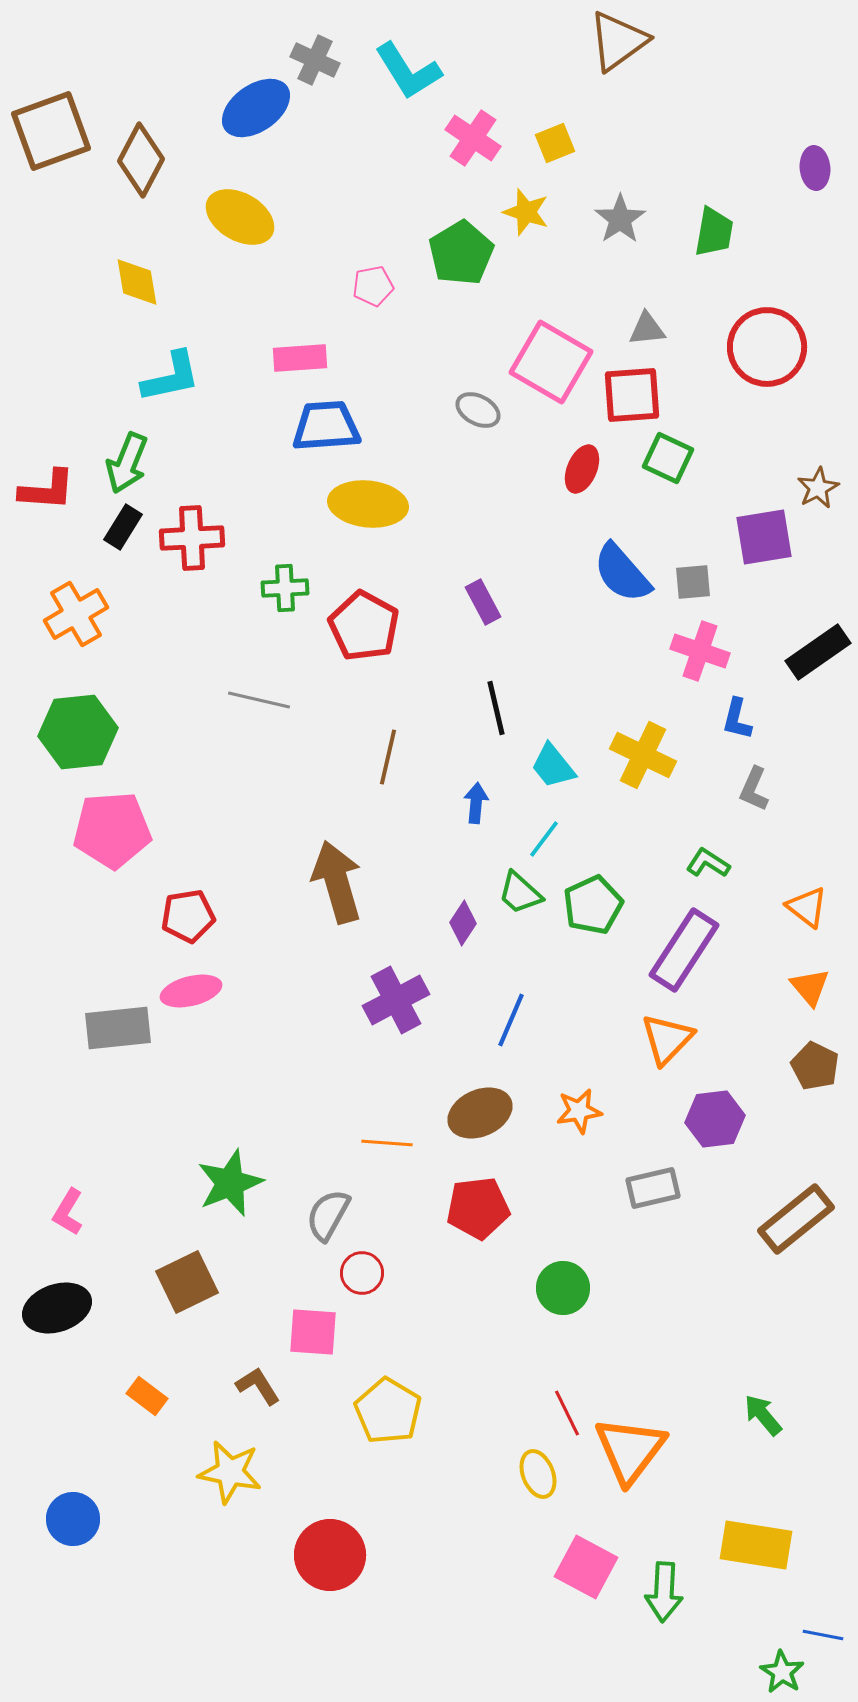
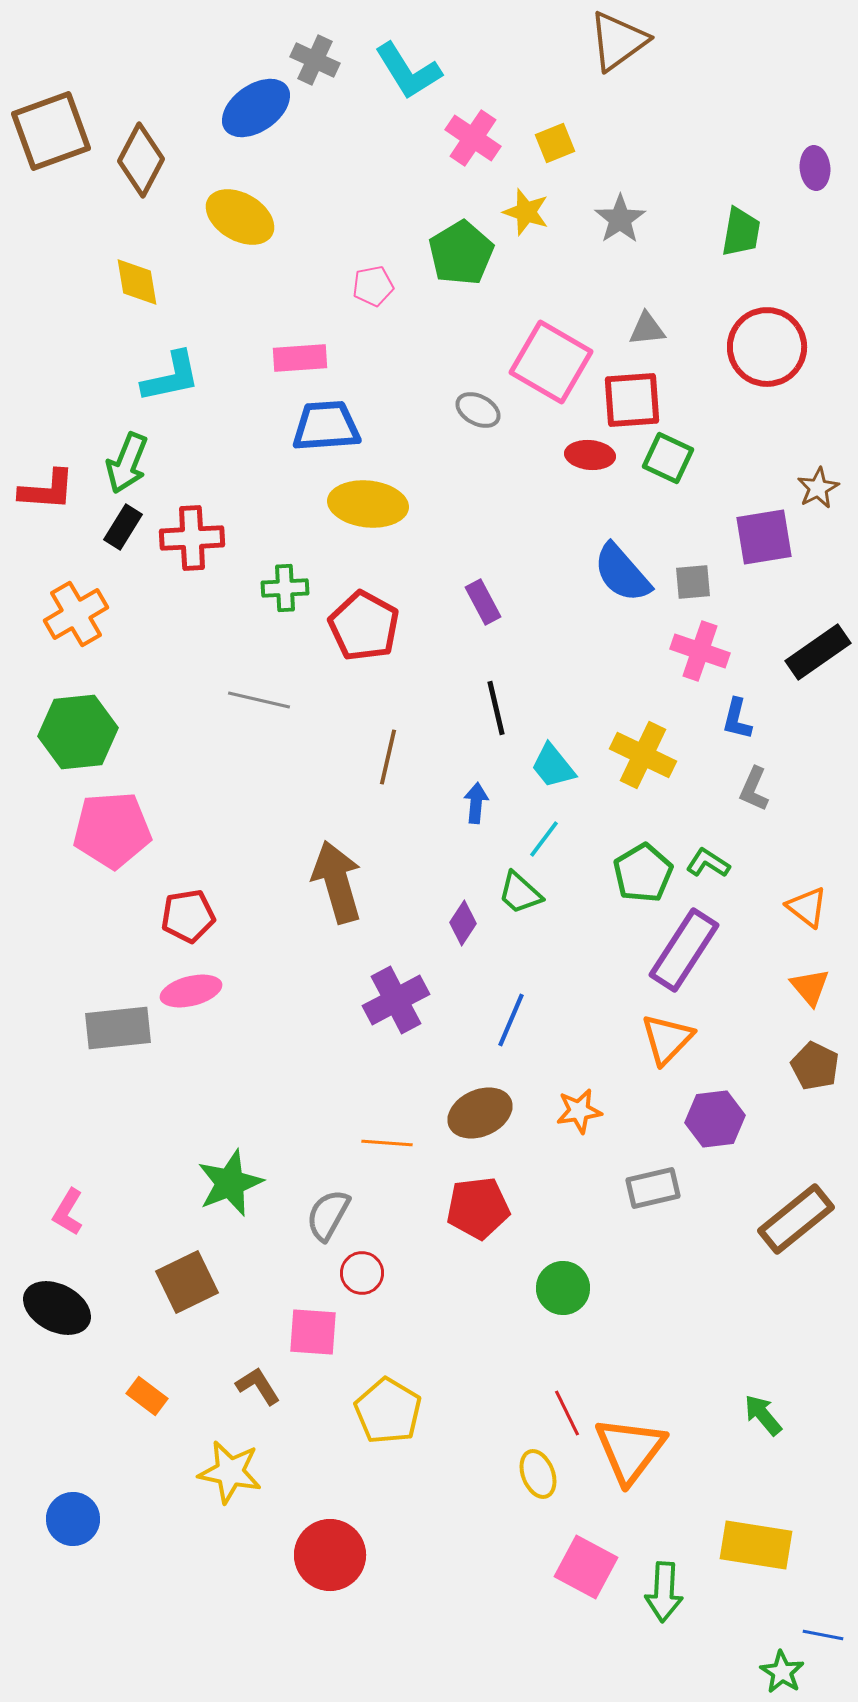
green trapezoid at (714, 232): moved 27 px right
red square at (632, 395): moved 5 px down
red ellipse at (582, 469): moved 8 px right, 14 px up; rotated 72 degrees clockwise
green pentagon at (593, 905): moved 50 px right, 32 px up; rotated 6 degrees counterclockwise
black ellipse at (57, 1308): rotated 46 degrees clockwise
